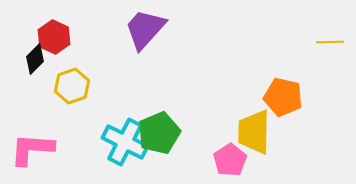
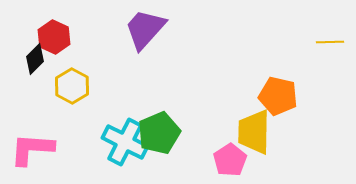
yellow hexagon: rotated 12 degrees counterclockwise
orange pentagon: moved 5 px left, 1 px up
